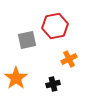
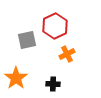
red hexagon: rotated 15 degrees counterclockwise
orange cross: moved 2 px left, 5 px up
black cross: rotated 16 degrees clockwise
